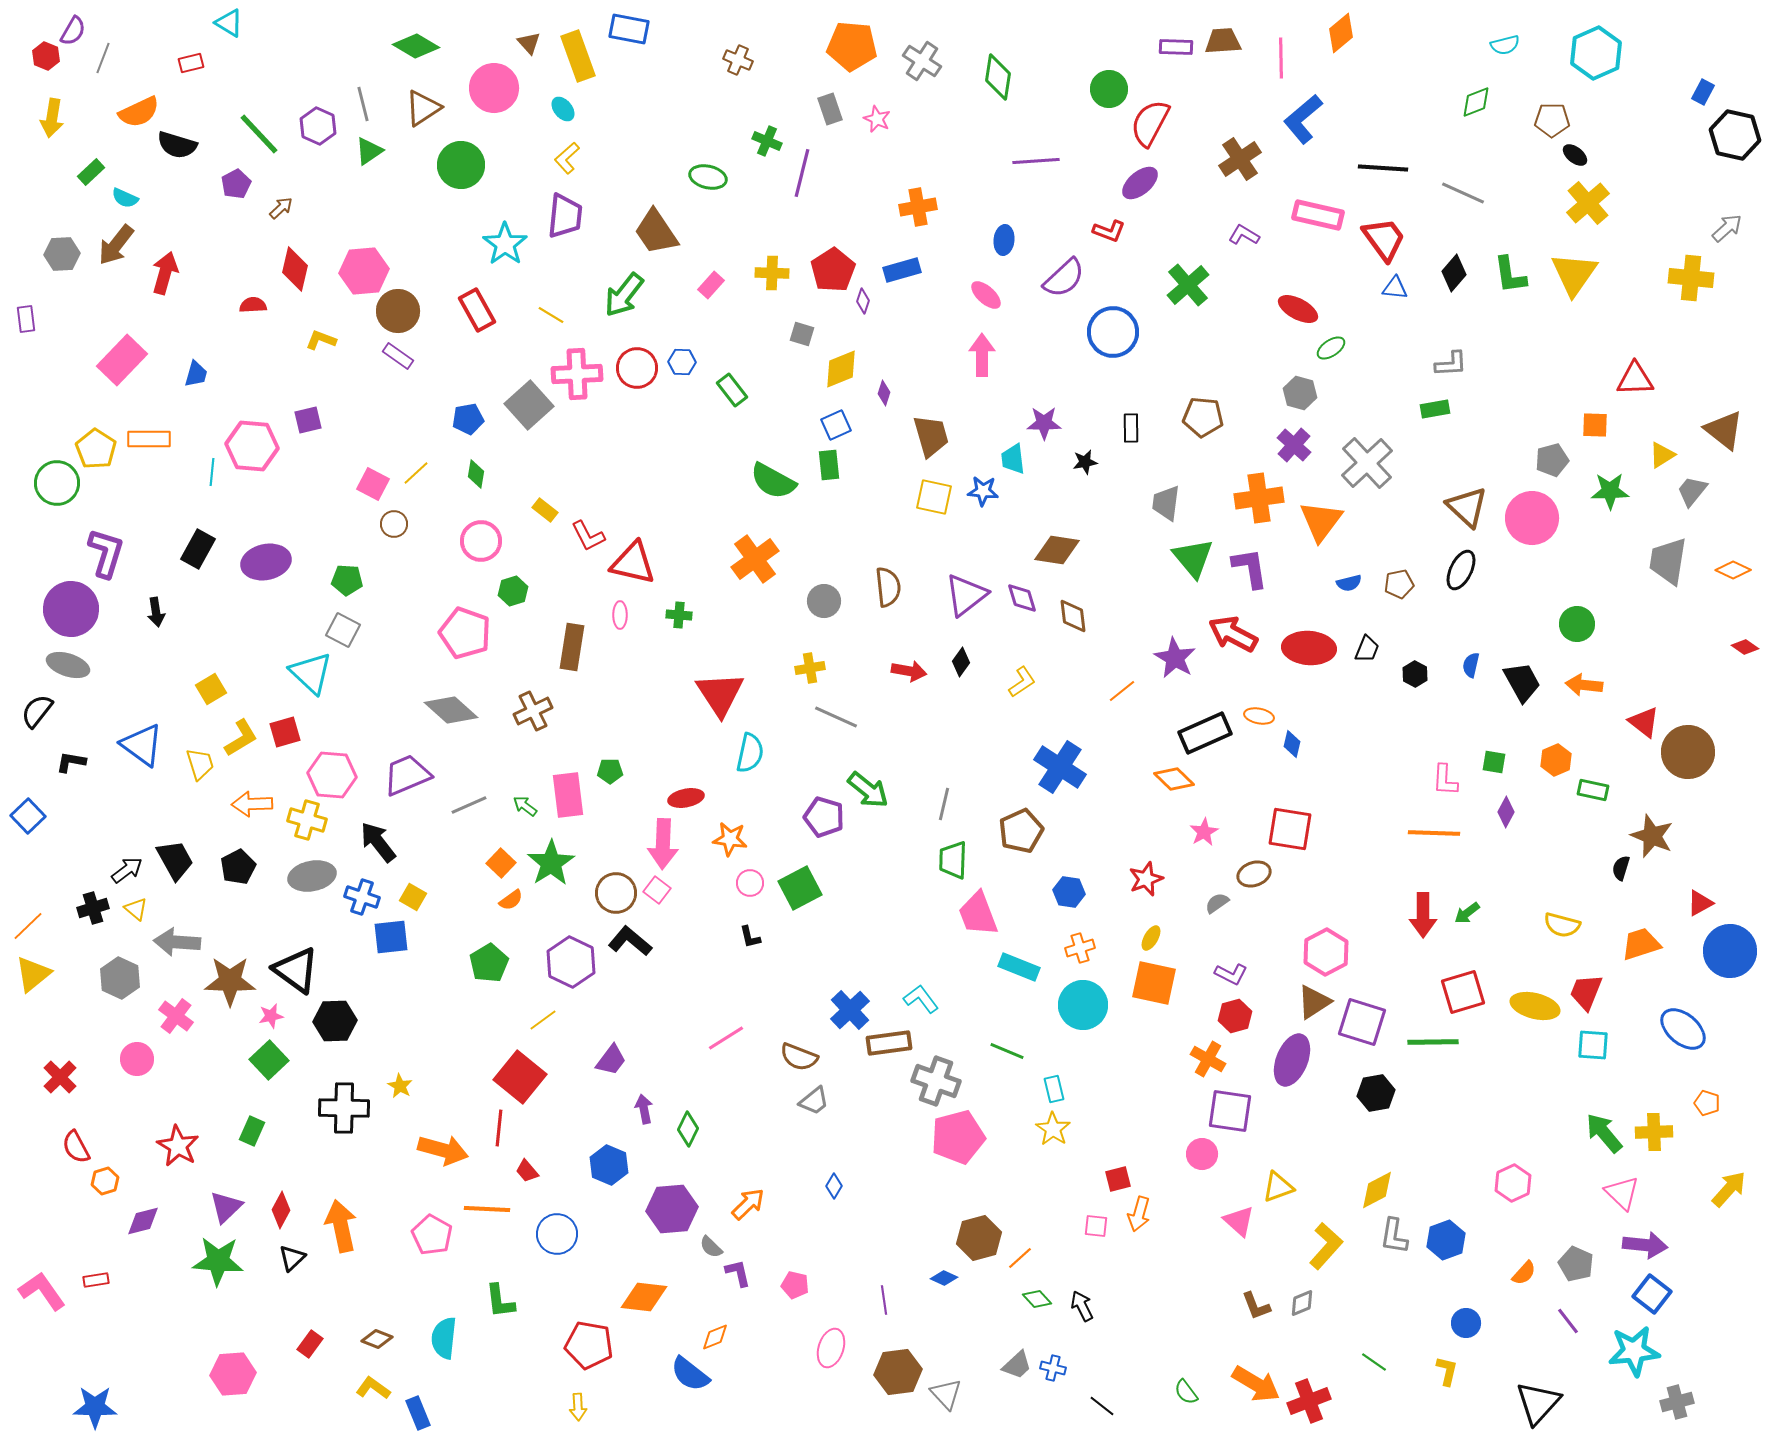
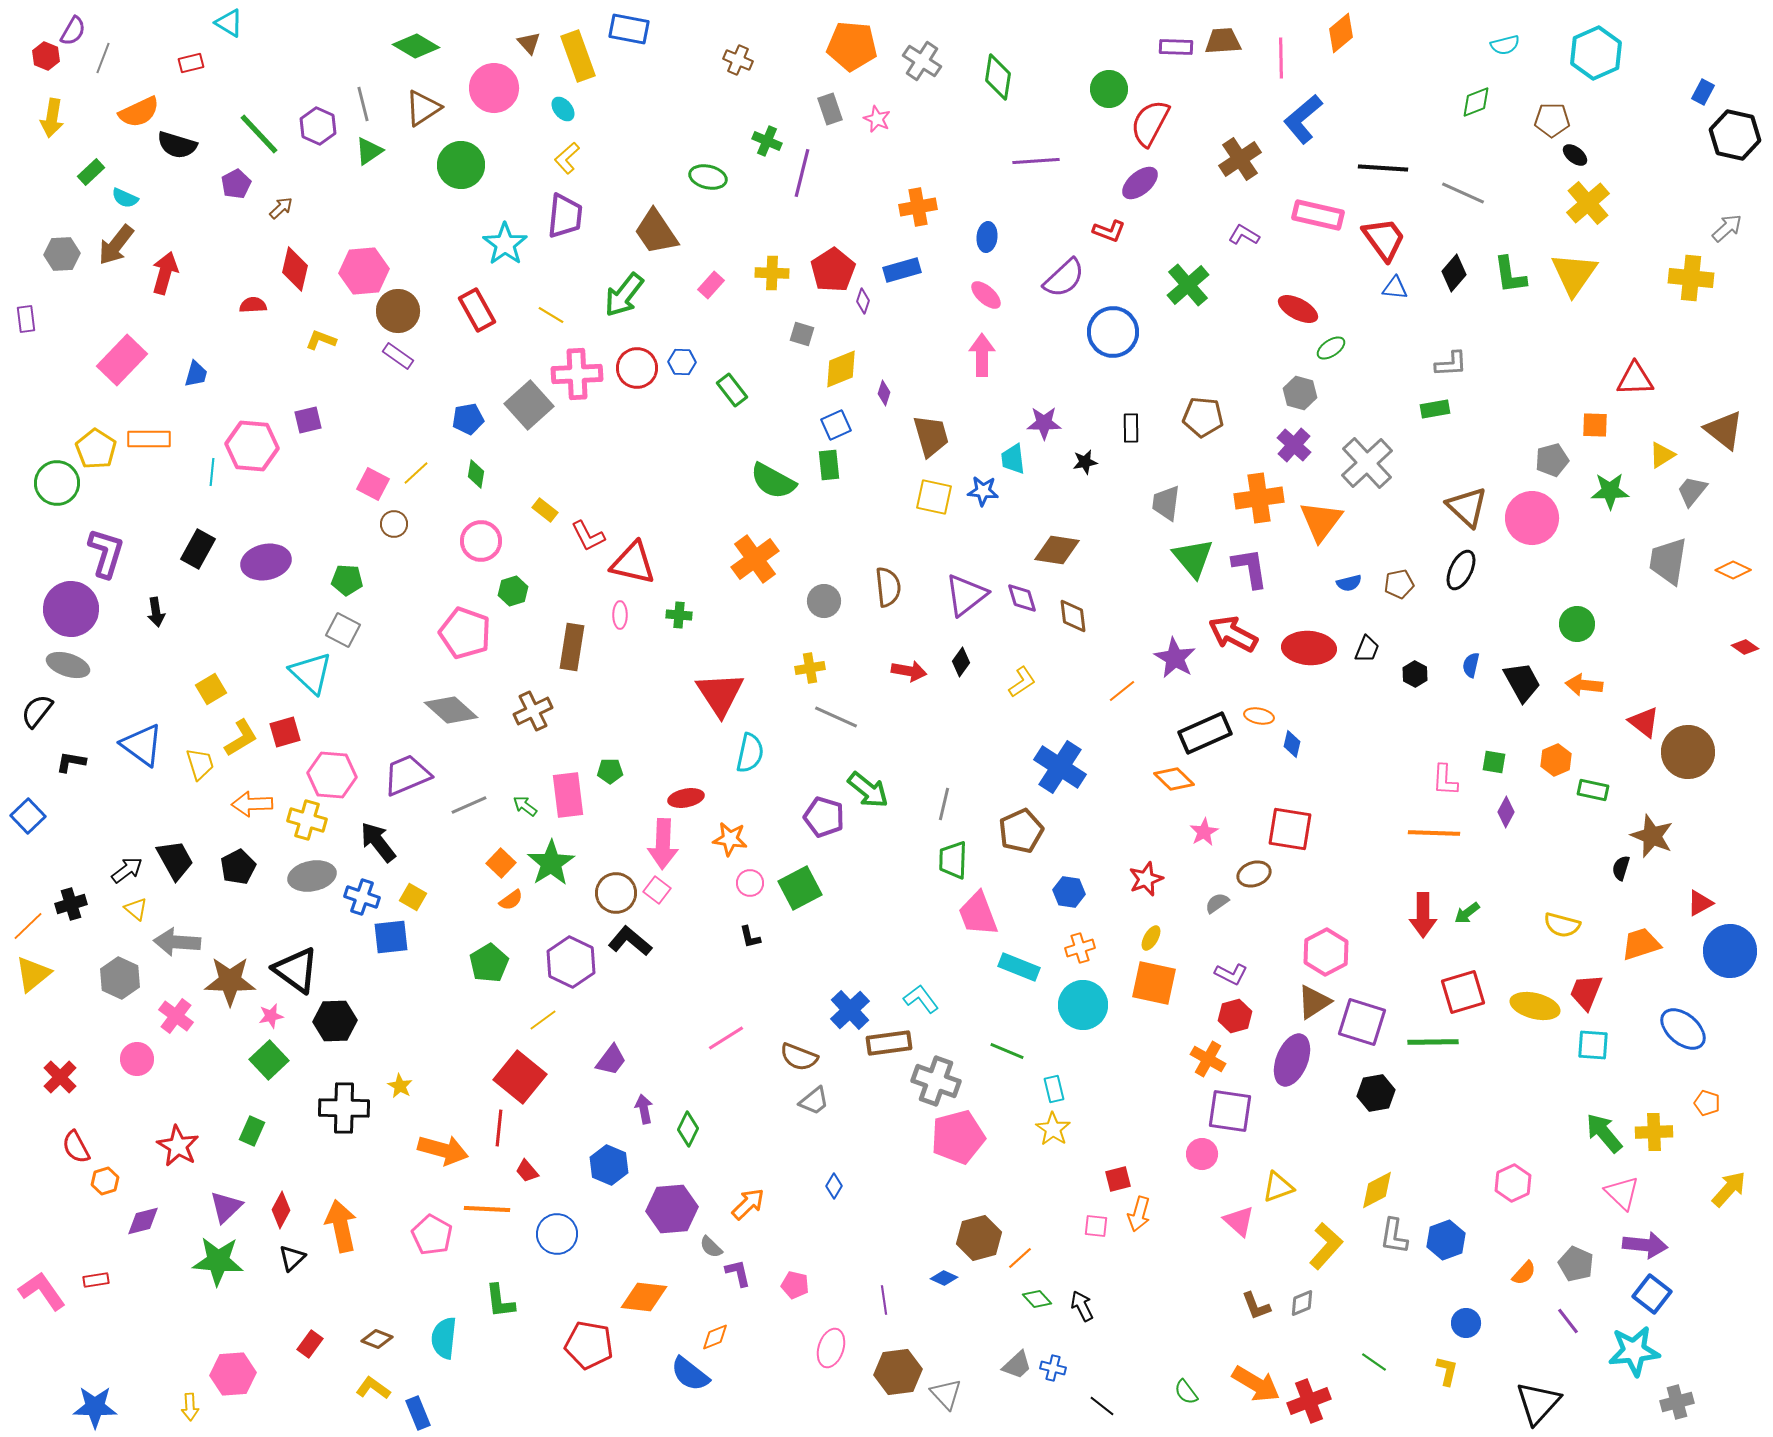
blue ellipse at (1004, 240): moved 17 px left, 3 px up
black cross at (93, 908): moved 22 px left, 4 px up
yellow arrow at (578, 1407): moved 388 px left
